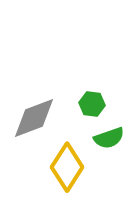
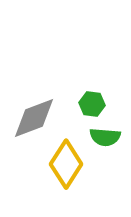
green semicircle: moved 4 px left, 1 px up; rotated 24 degrees clockwise
yellow diamond: moved 1 px left, 3 px up
